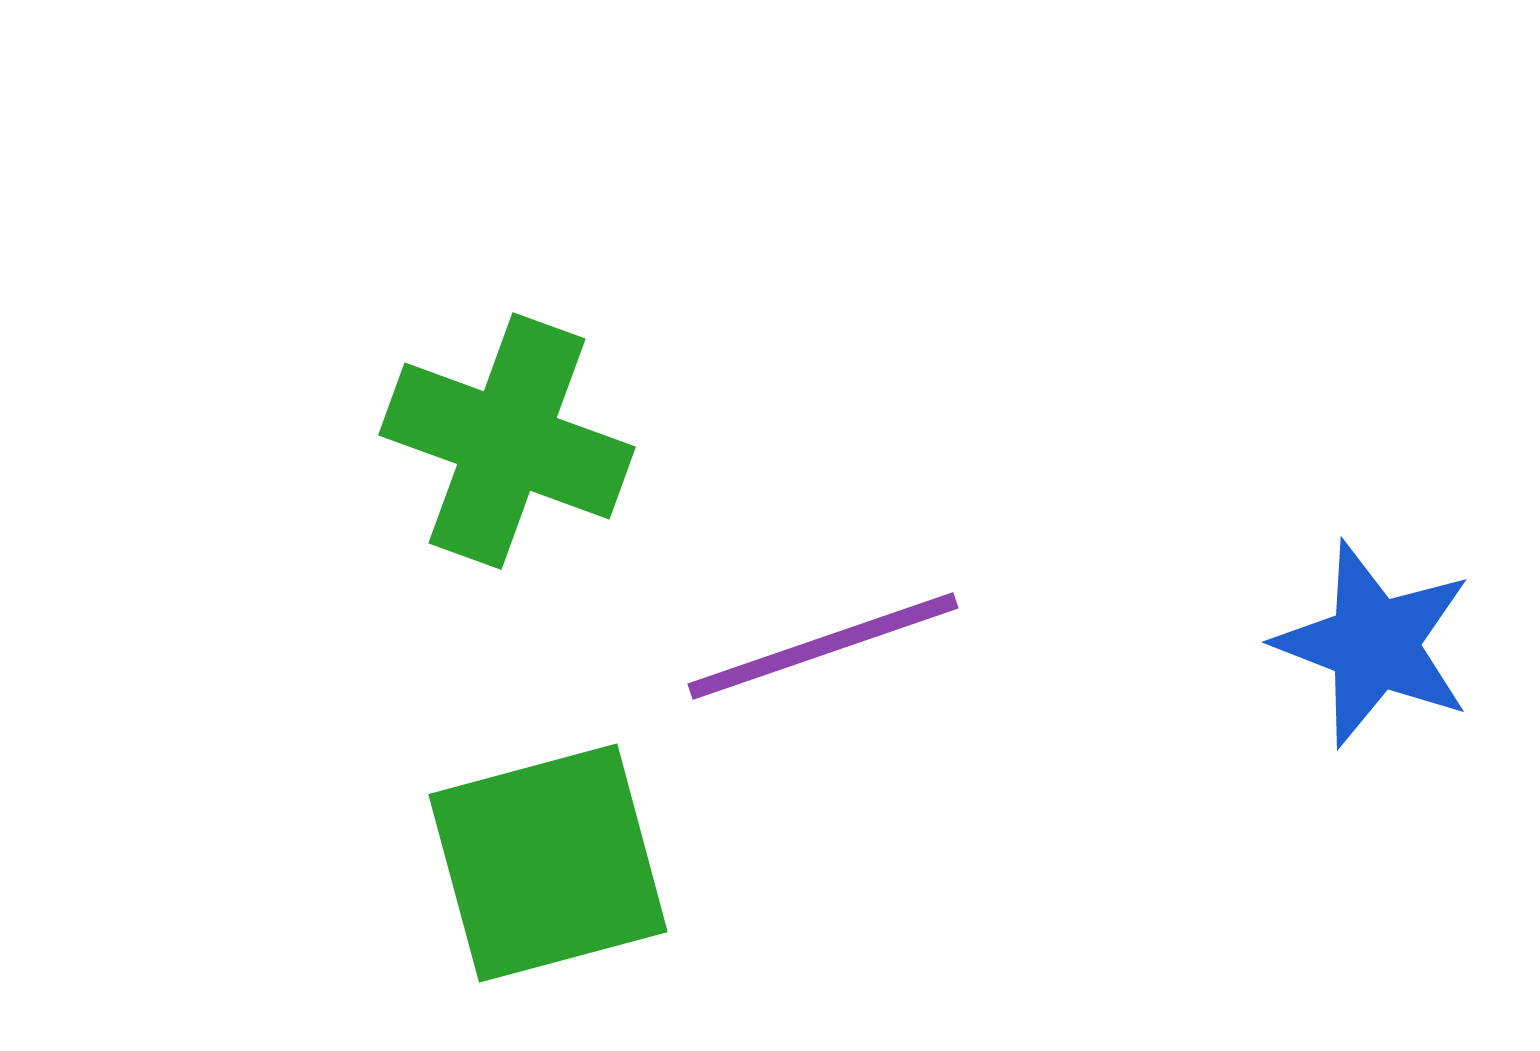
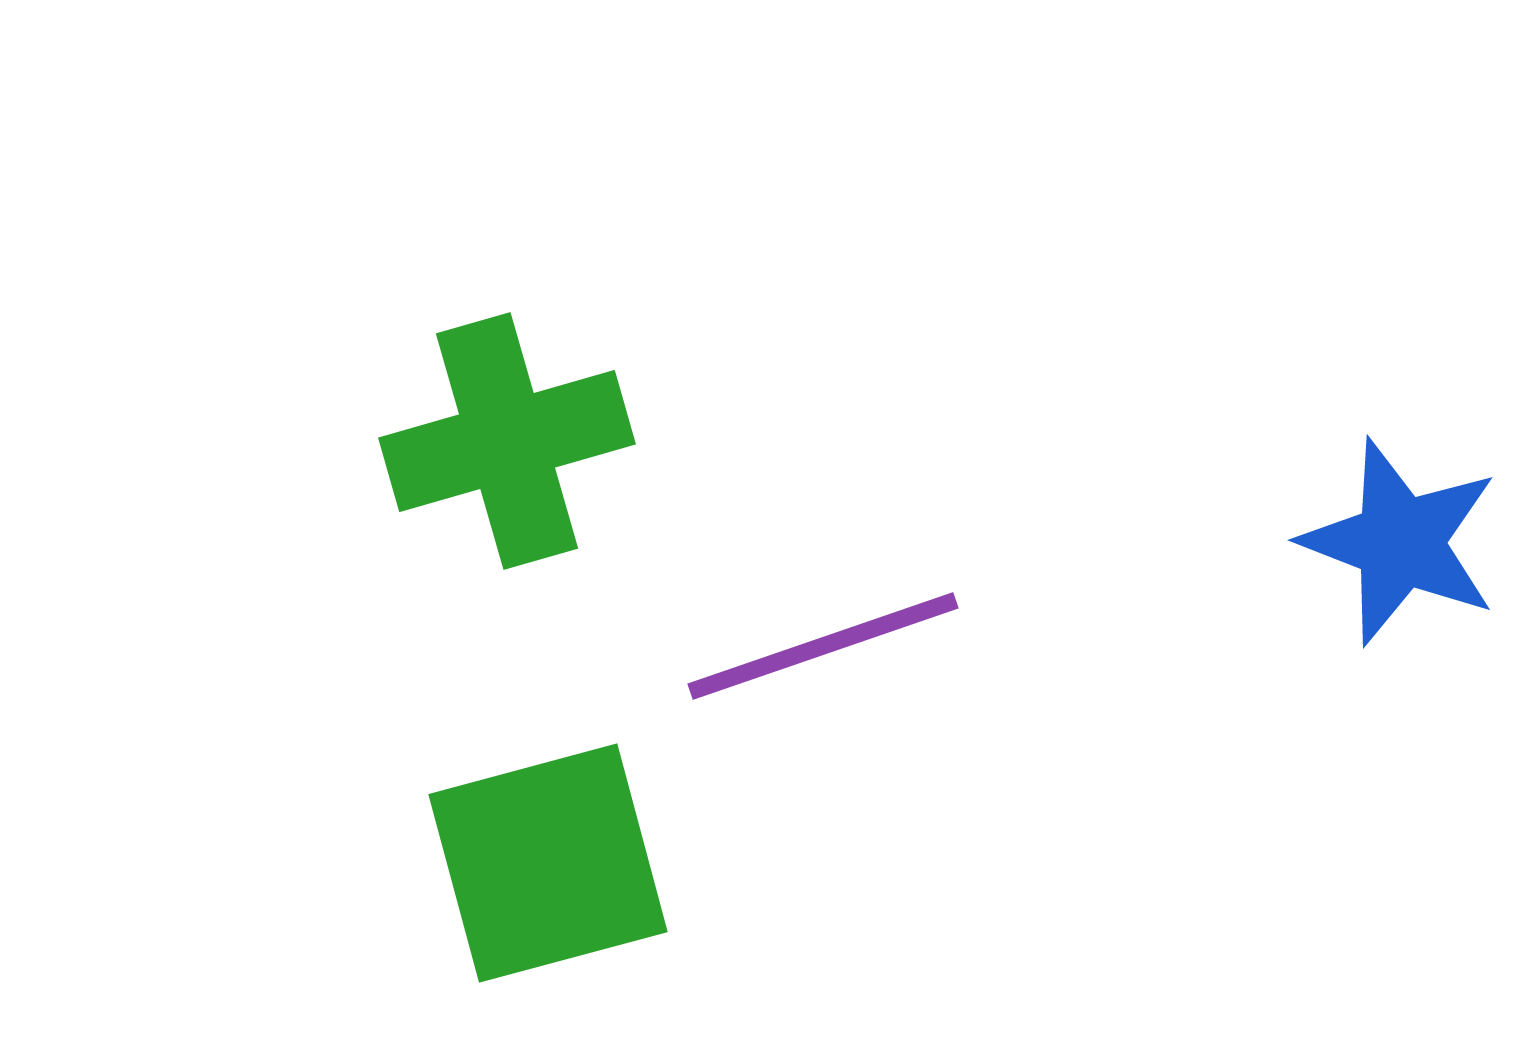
green cross: rotated 36 degrees counterclockwise
blue star: moved 26 px right, 102 px up
